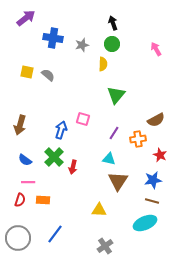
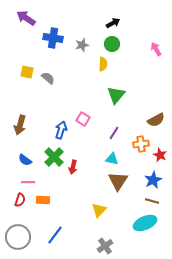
purple arrow: rotated 108 degrees counterclockwise
black arrow: rotated 80 degrees clockwise
gray semicircle: moved 3 px down
pink square: rotated 16 degrees clockwise
orange cross: moved 3 px right, 5 px down
cyan triangle: moved 3 px right
blue star: rotated 18 degrees counterclockwise
yellow triangle: rotated 49 degrees counterclockwise
blue line: moved 1 px down
gray circle: moved 1 px up
